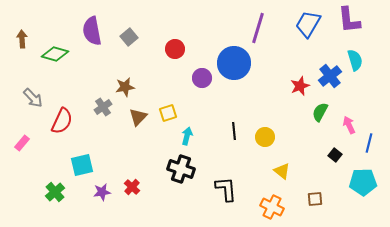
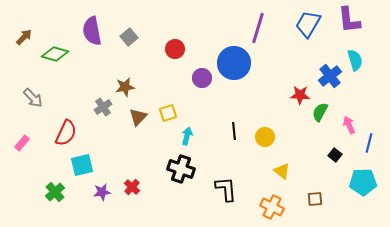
brown arrow: moved 2 px right, 2 px up; rotated 48 degrees clockwise
red star: moved 9 px down; rotated 24 degrees clockwise
red semicircle: moved 4 px right, 12 px down
